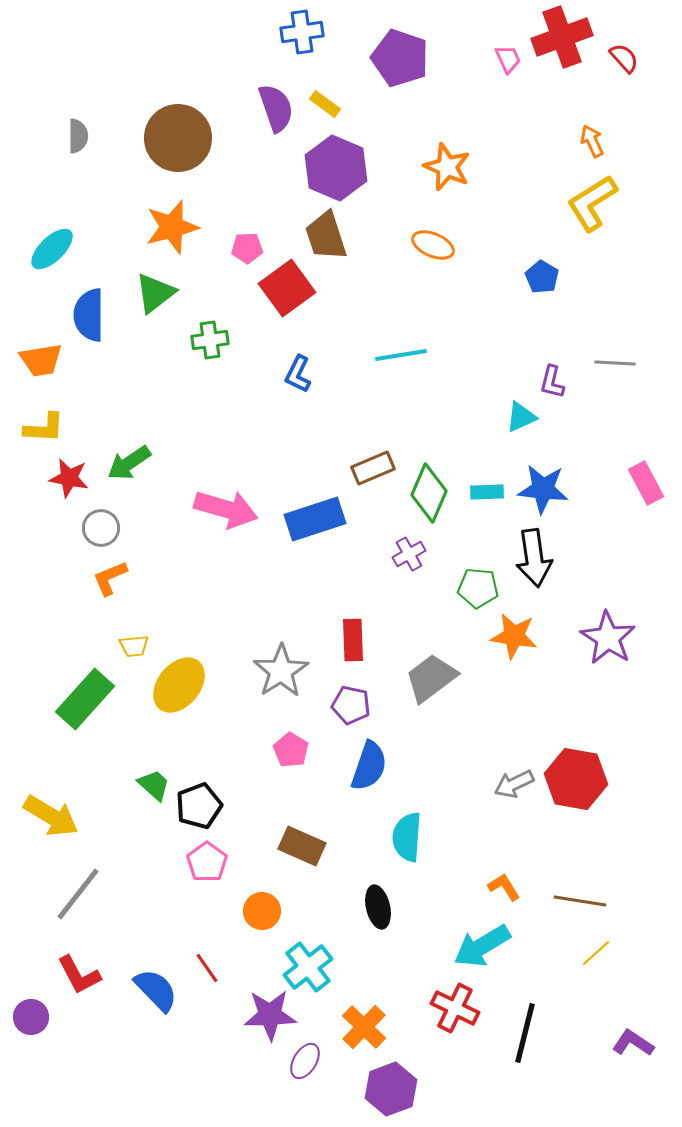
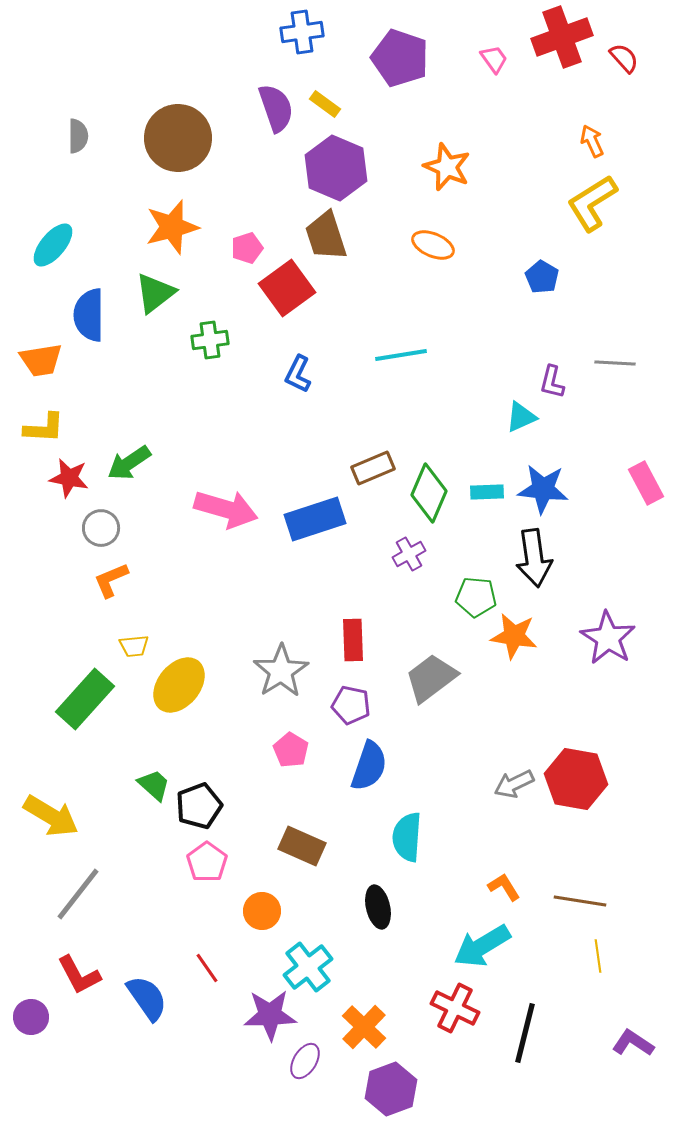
pink trapezoid at (508, 59): moved 14 px left; rotated 12 degrees counterclockwise
pink pentagon at (247, 248): rotated 16 degrees counterclockwise
cyan ellipse at (52, 249): moved 1 px right, 4 px up; rotated 6 degrees counterclockwise
orange L-shape at (110, 578): moved 1 px right, 2 px down
green pentagon at (478, 588): moved 2 px left, 9 px down
yellow line at (596, 953): moved 2 px right, 3 px down; rotated 56 degrees counterclockwise
blue semicircle at (156, 990): moved 9 px left, 8 px down; rotated 9 degrees clockwise
